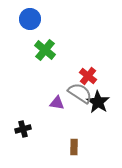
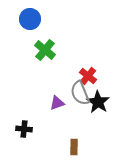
gray semicircle: rotated 145 degrees counterclockwise
purple triangle: rotated 28 degrees counterclockwise
black cross: moved 1 px right; rotated 21 degrees clockwise
